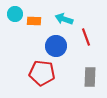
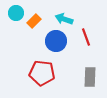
cyan circle: moved 1 px right, 1 px up
orange rectangle: rotated 48 degrees counterclockwise
blue circle: moved 5 px up
